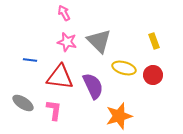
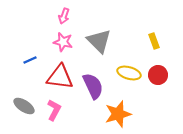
pink arrow: moved 3 px down; rotated 133 degrees counterclockwise
pink star: moved 4 px left
blue line: rotated 32 degrees counterclockwise
yellow ellipse: moved 5 px right, 5 px down
red circle: moved 5 px right
gray ellipse: moved 1 px right, 3 px down
pink L-shape: rotated 20 degrees clockwise
orange star: moved 1 px left, 2 px up
